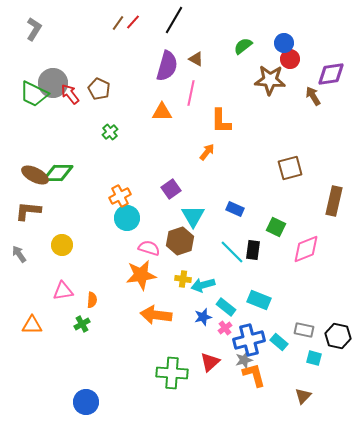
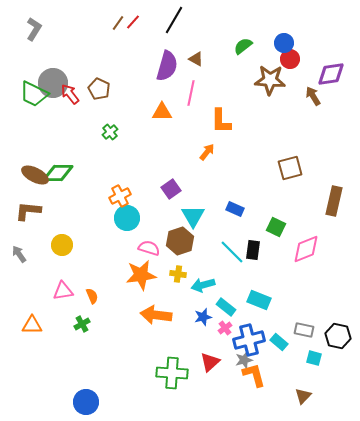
yellow cross at (183, 279): moved 5 px left, 5 px up
orange semicircle at (92, 300): moved 4 px up; rotated 28 degrees counterclockwise
